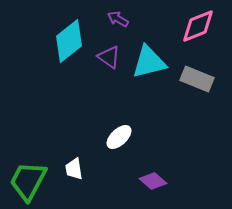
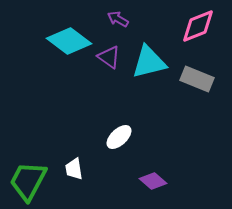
cyan diamond: rotated 75 degrees clockwise
